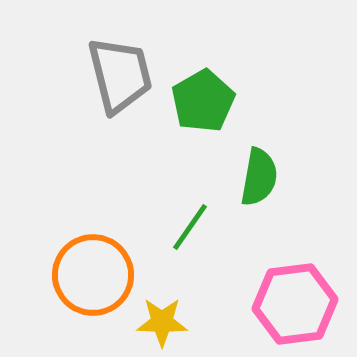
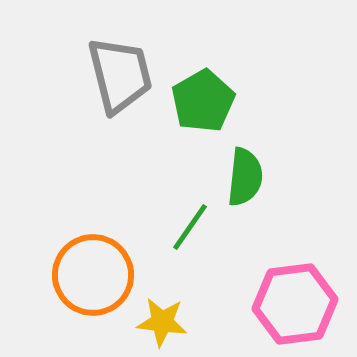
green semicircle: moved 14 px left; rotated 4 degrees counterclockwise
yellow star: rotated 6 degrees clockwise
